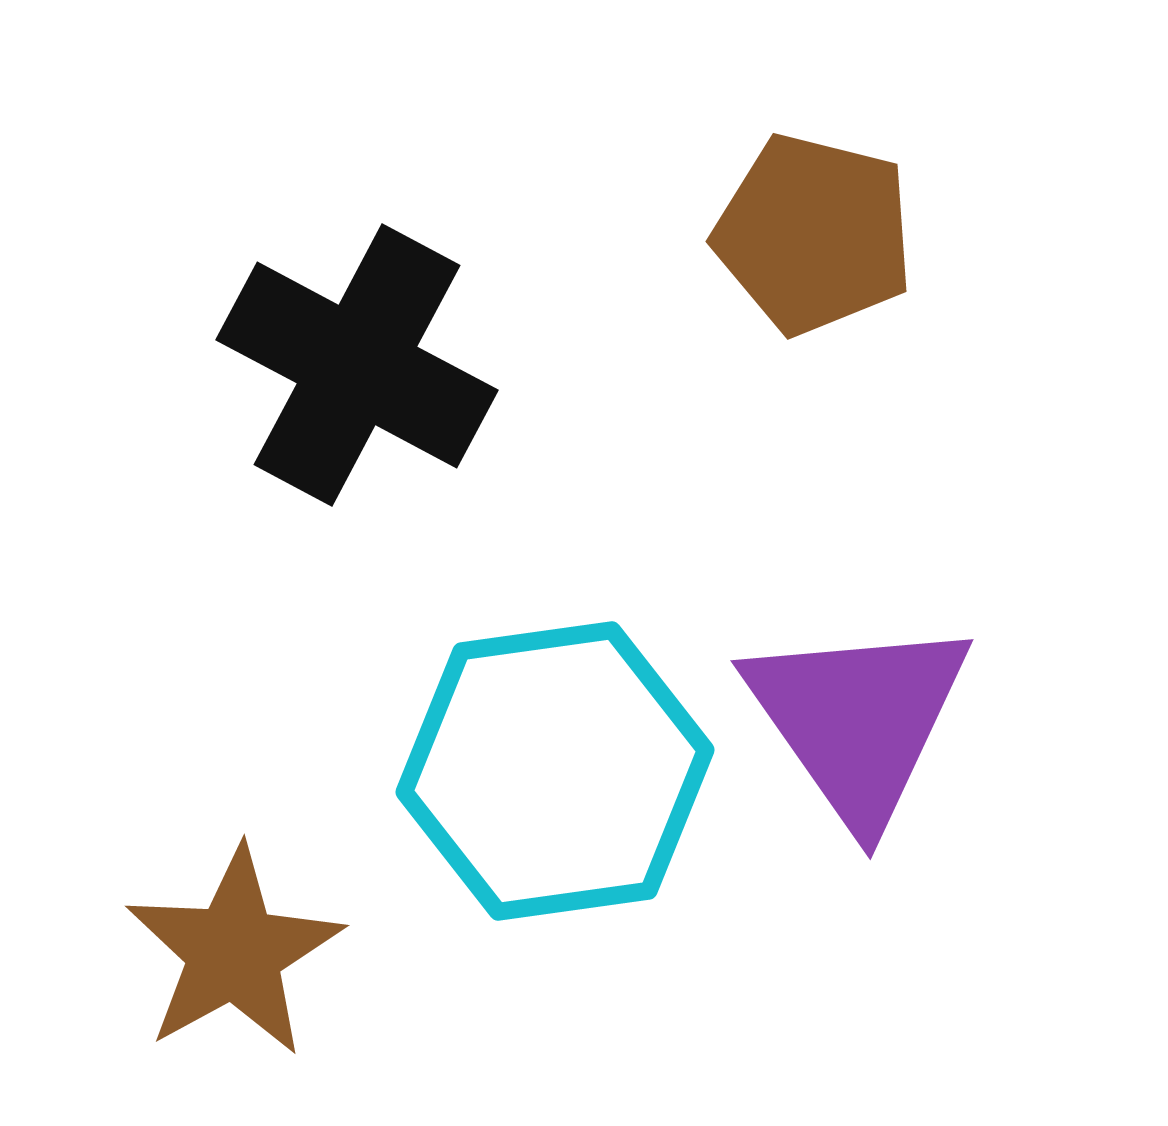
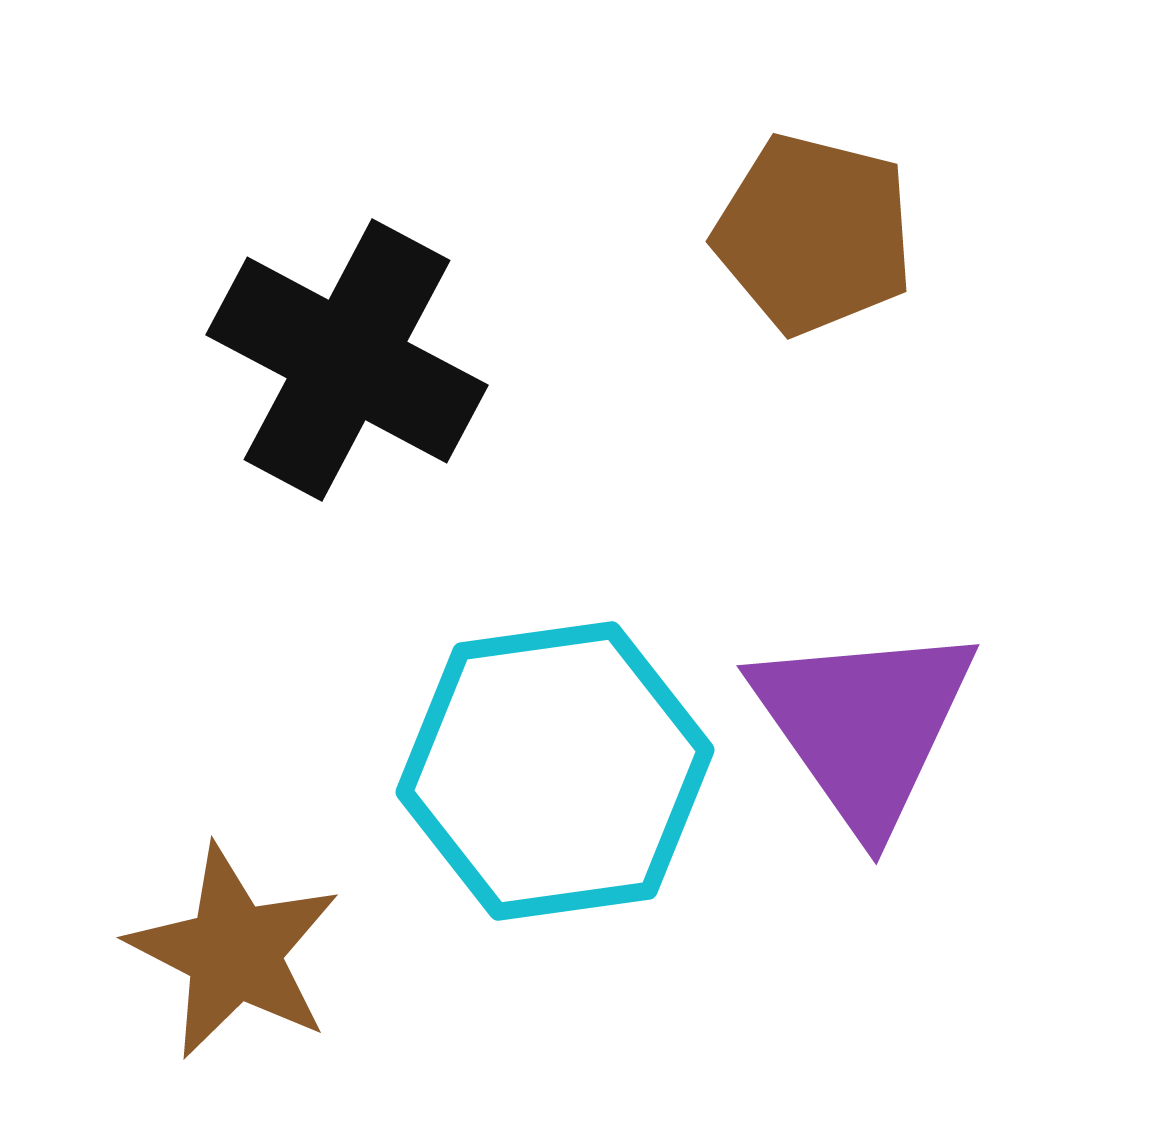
black cross: moved 10 px left, 5 px up
purple triangle: moved 6 px right, 5 px down
brown star: rotated 16 degrees counterclockwise
